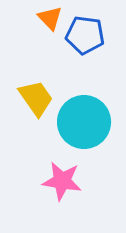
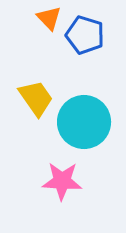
orange triangle: moved 1 px left
blue pentagon: rotated 9 degrees clockwise
pink star: rotated 6 degrees counterclockwise
